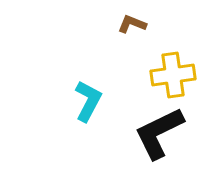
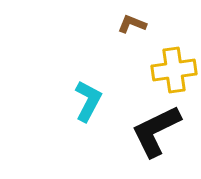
yellow cross: moved 1 px right, 5 px up
black L-shape: moved 3 px left, 2 px up
